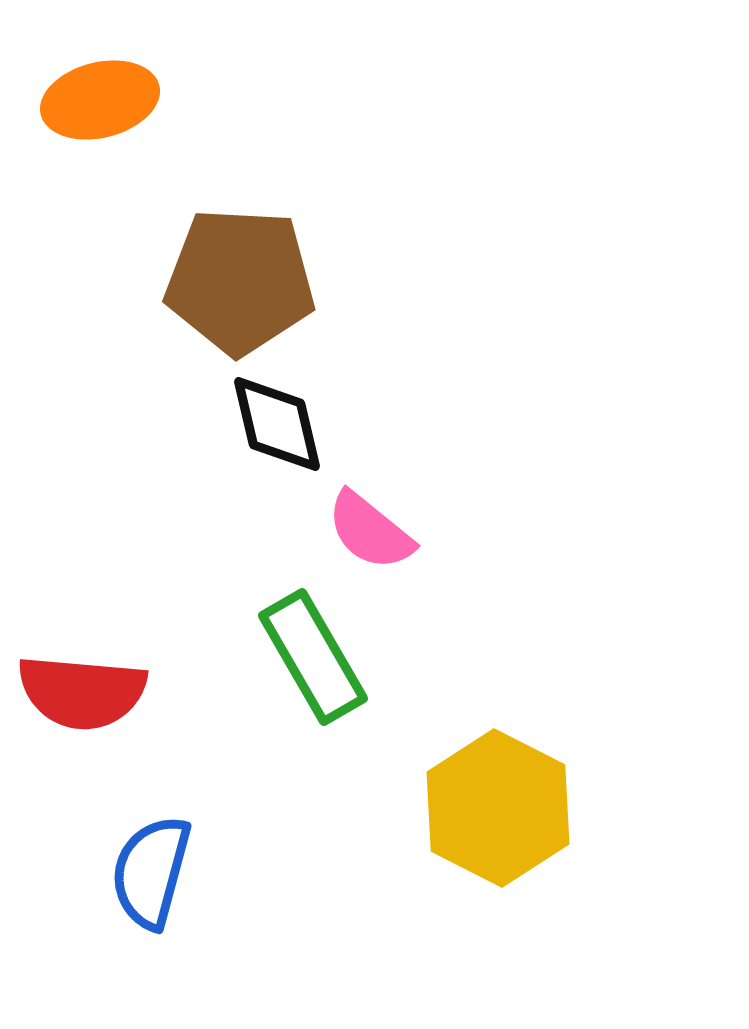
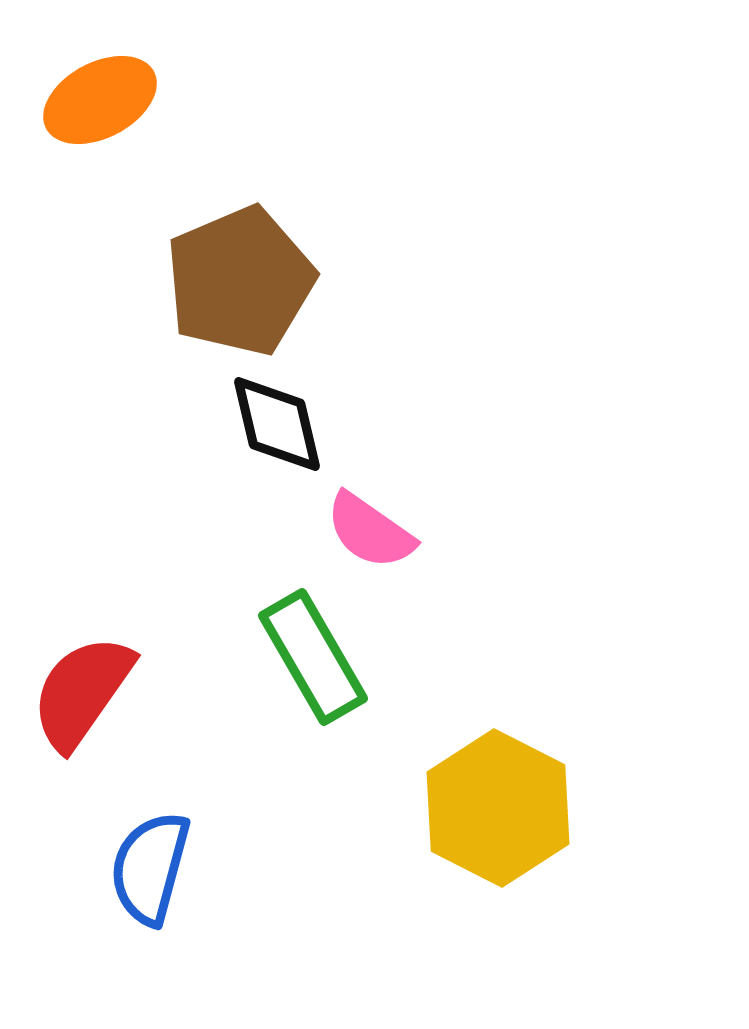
orange ellipse: rotated 14 degrees counterclockwise
brown pentagon: rotated 26 degrees counterclockwise
pink semicircle: rotated 4 degrees counterclockwise
red semicircle: rotated 120 degrees clockwise
blue semicircle: moved 1 px left, 4 px up
